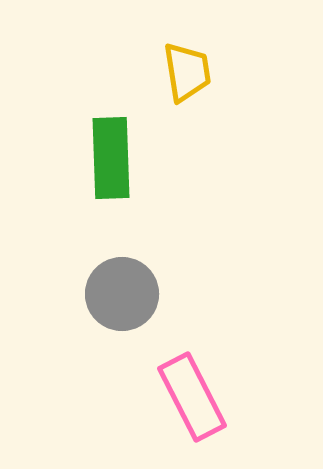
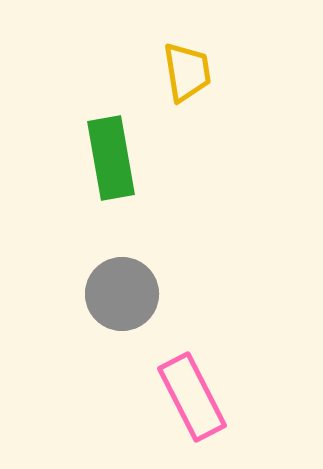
green rectangle: rotated 8 degrees counterclockwise
